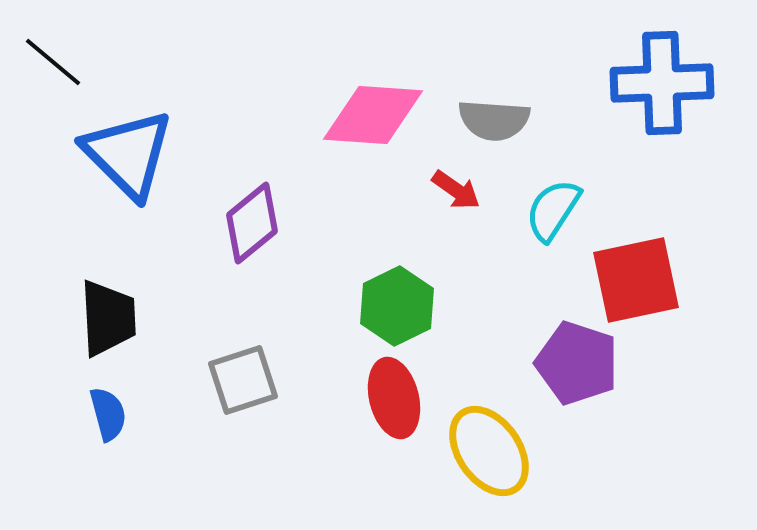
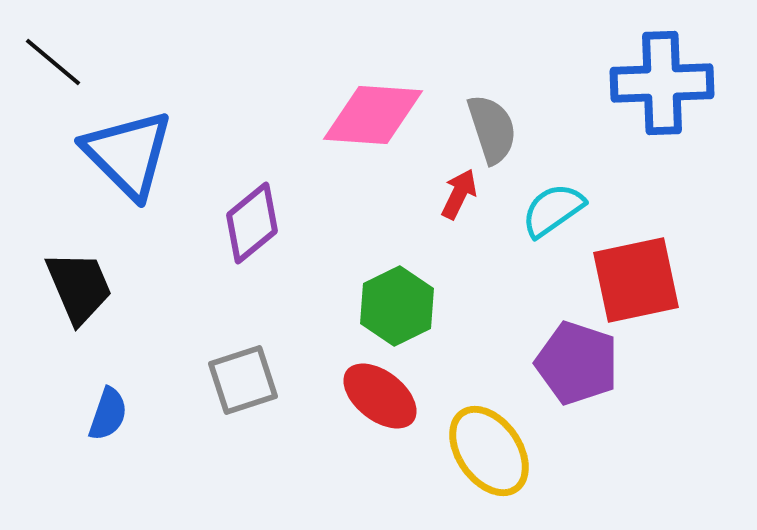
gray semicircle: moved 2 px left, 9 px down; rotated 112 degrees counterclockwise
red arrow: moved 3 px right, 4 px down; rotated 99 degrees counterclockwise
cyan semicircle: rotated 22 degrees clockwise
black trapezoid: moved 29 px left, 31 px up; rotated 20 degrees counterclockwise
red ellipse: moved 14 px left, 2 px up; rotated 38 degrees counterclockwise
blue semicircle: rotated 34 degrees clockwise
